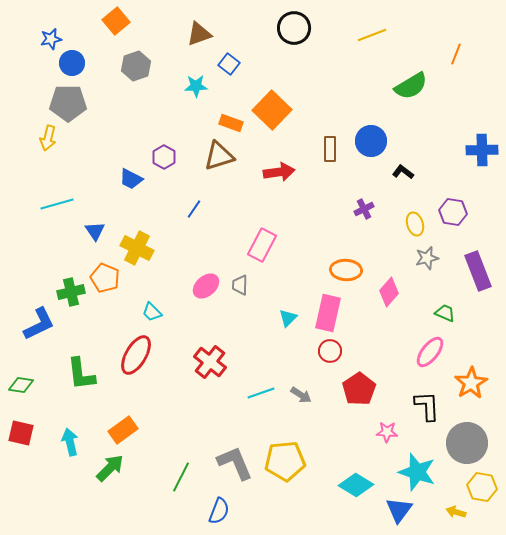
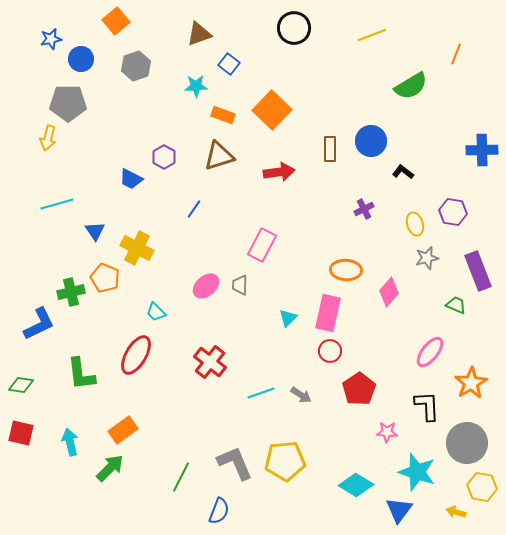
blue circle at (72, 63): moved 9 px right, 4 px up
orange rectangle at (231, 123): moved 8 px left, 8 px up
cyan trapezoid at (152, 312): moved 4 px right
green trapezoid at (445, 313): moved 11 px right, 8 px up
